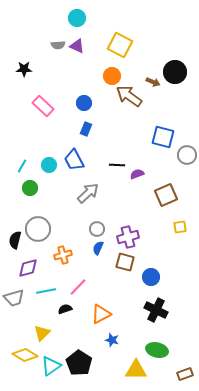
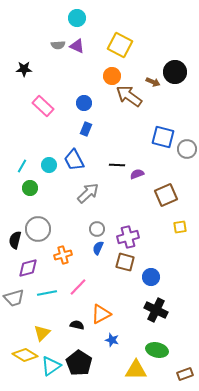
gray circle at (187, 155): moved 6 px up
cyan line at (46, 291): moved 1 px right, 2 px down
black semicircle at (65, 309): moved 12 px right, 16 px down; rotated 32 degrees clockwise
